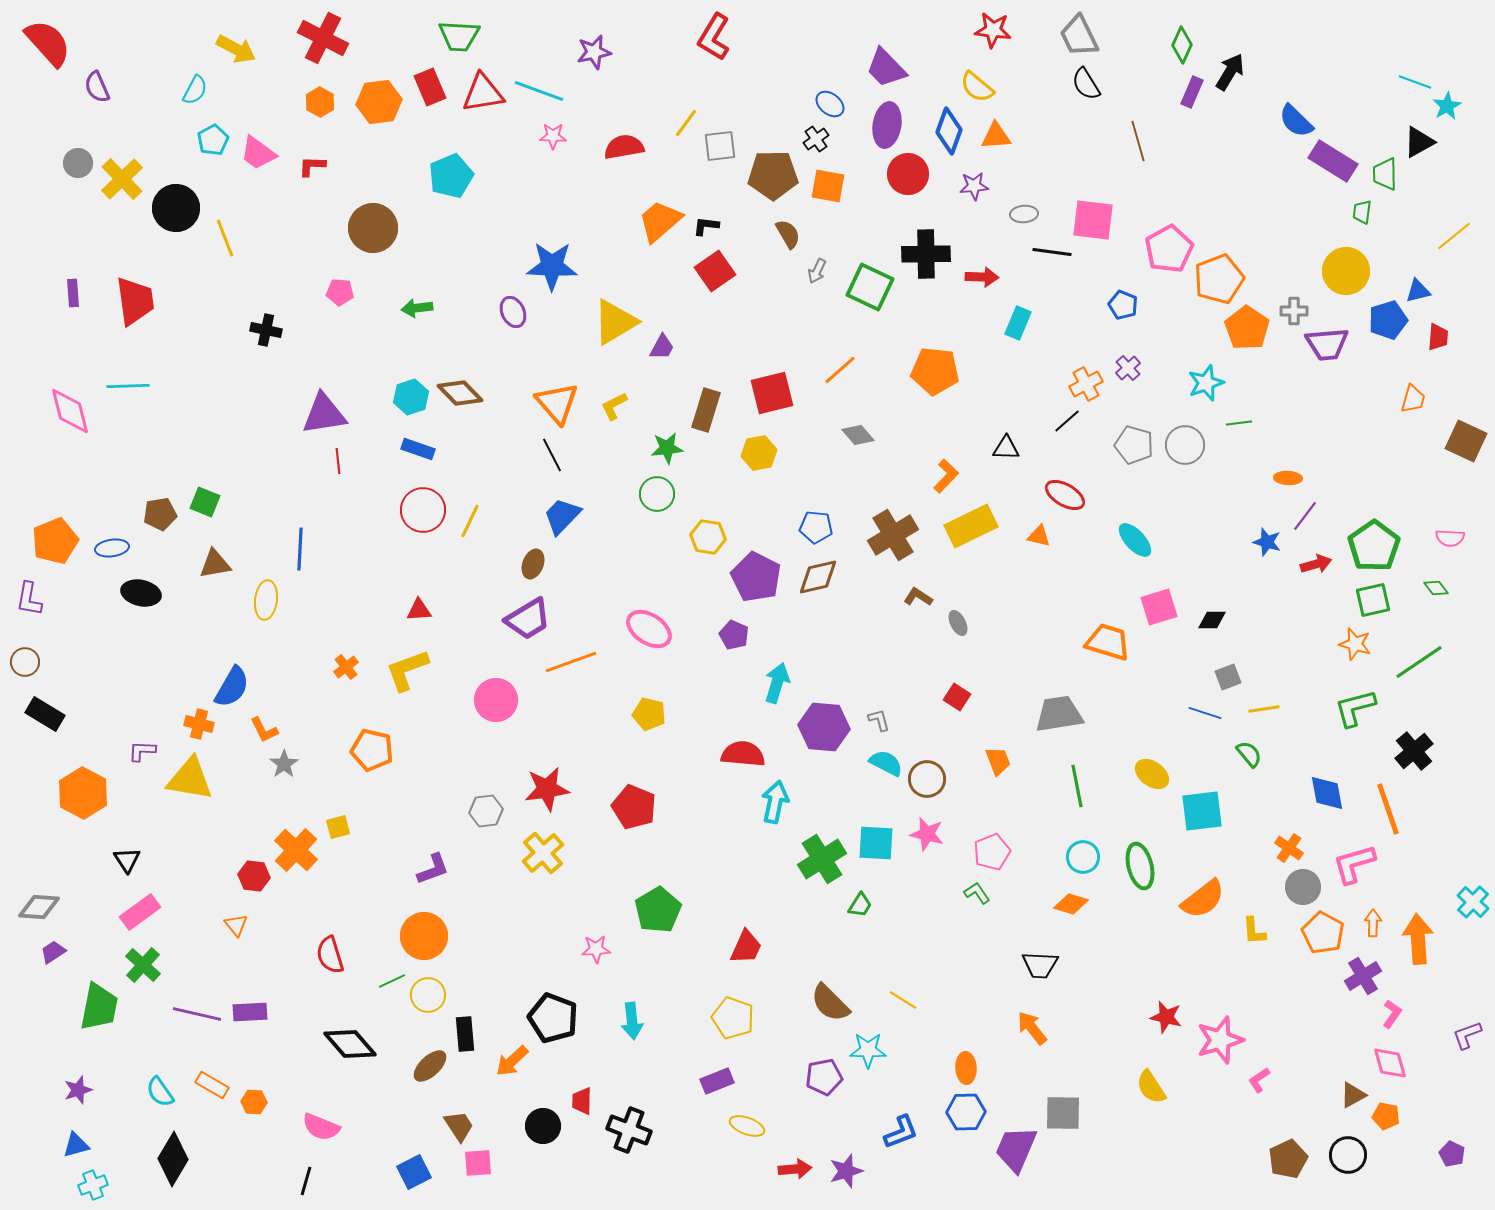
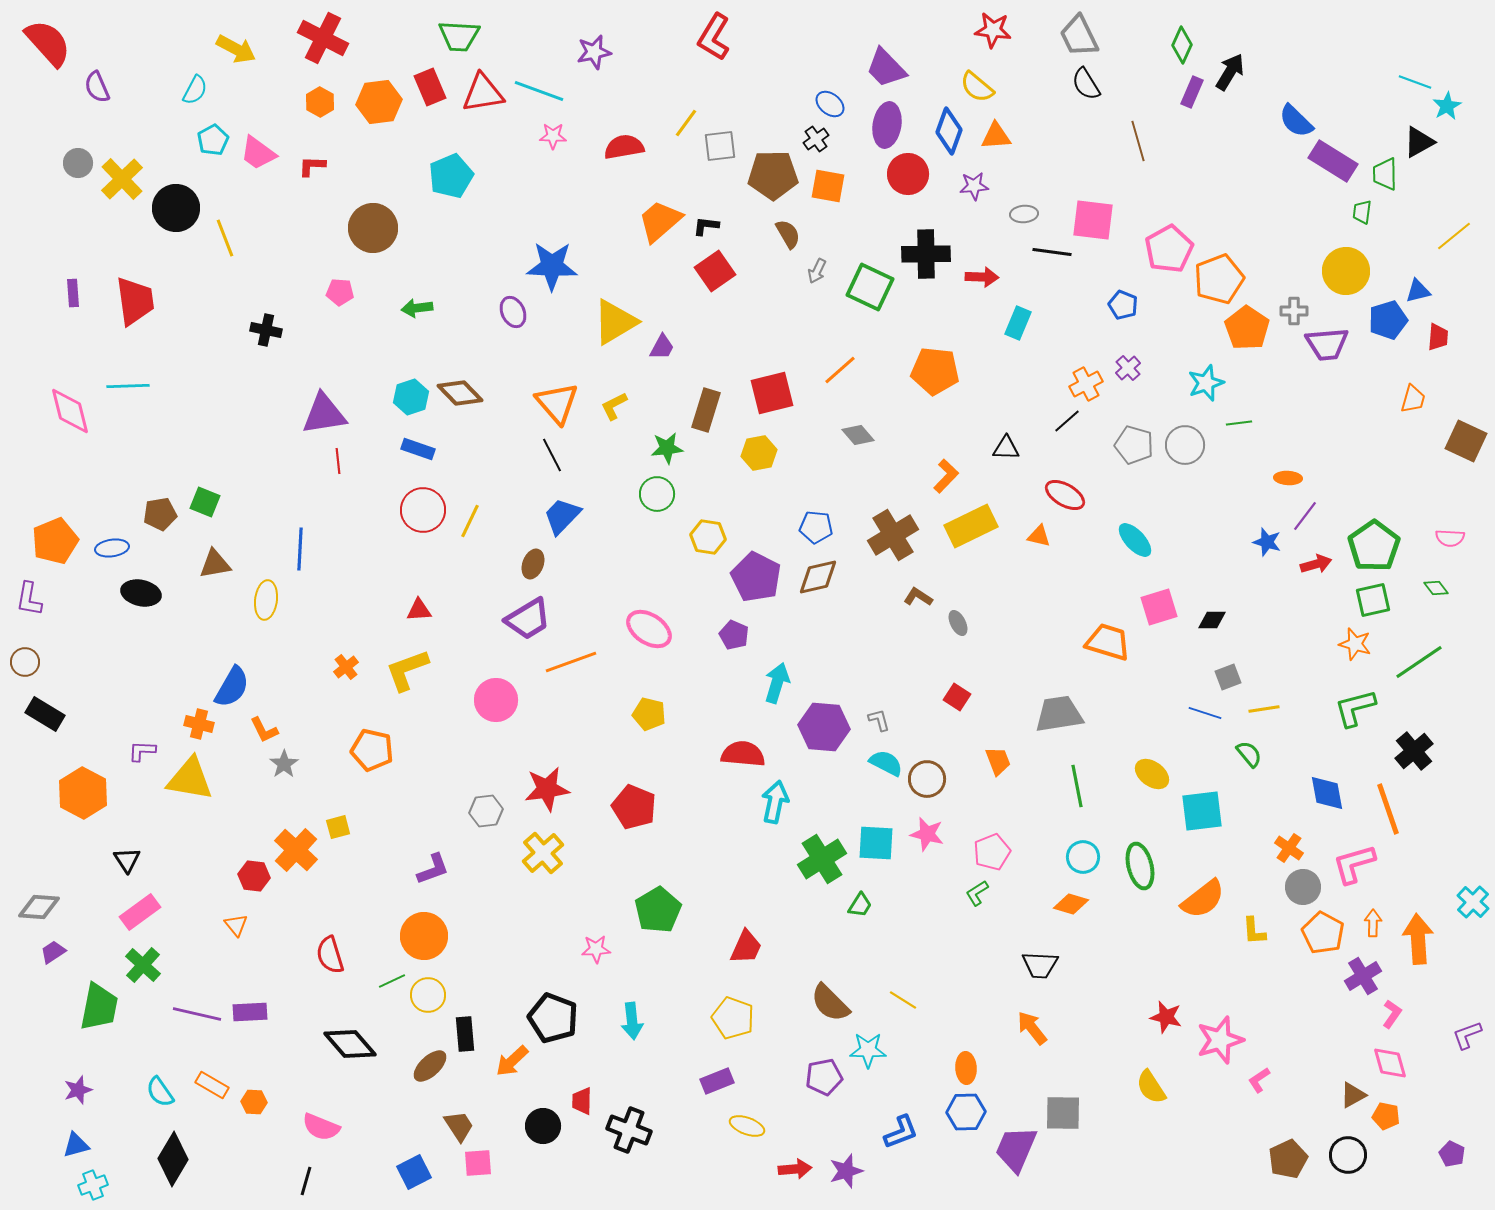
green L-shape at (977, 893): rotated 88 degrees counterclockwise
